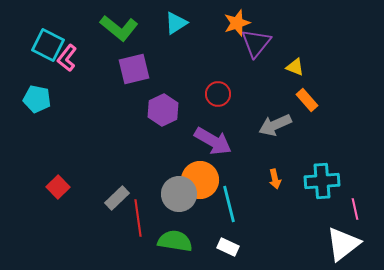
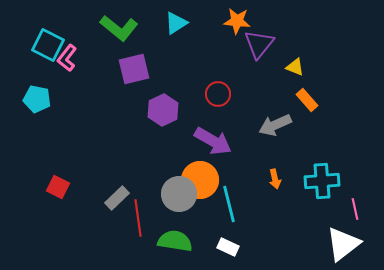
orange star: moved 2 px up; rotated 24 degrees clockwise
purple triangle: moved 3 px right, 1 px down
red square: rotated 20 degrees counterclockwise
